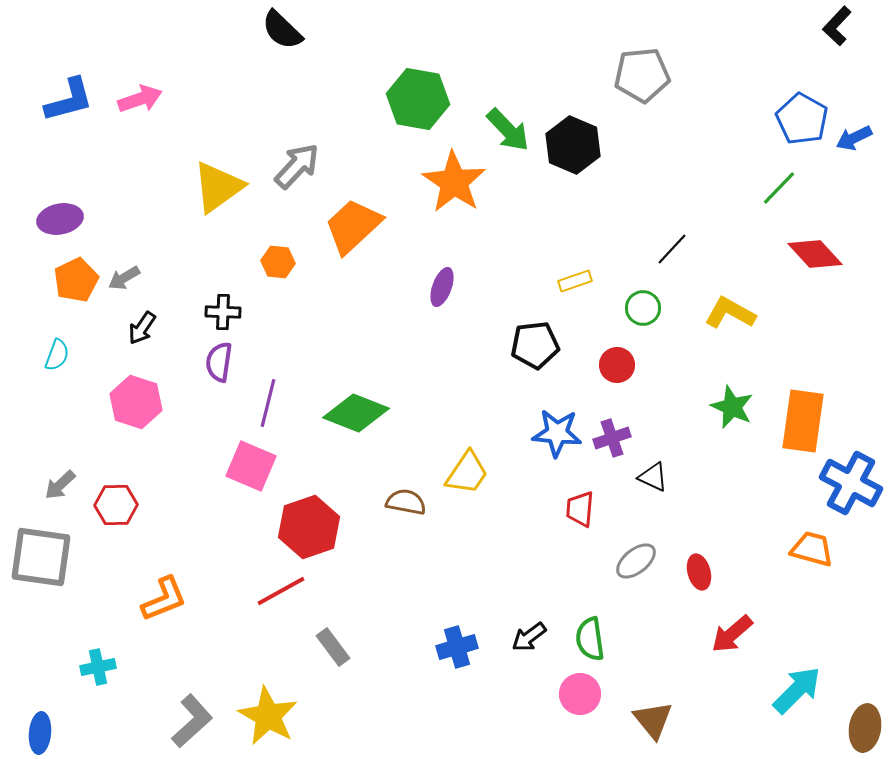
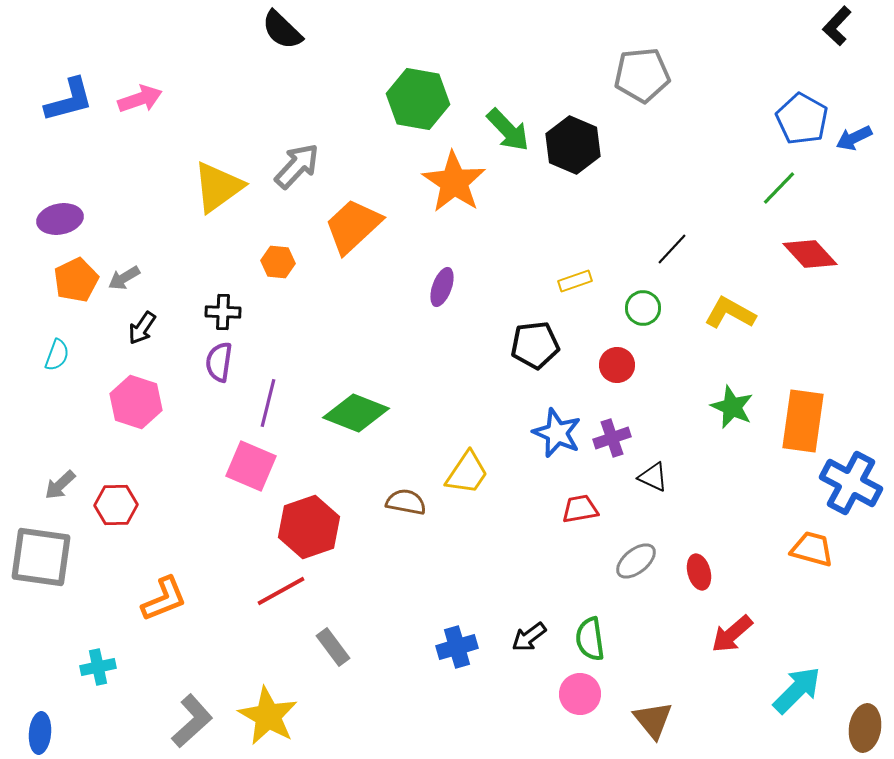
red diamond at (815, 254): moved 5 px left
blue star at (557, 433): rotated 18 degrees clockwise
red trapezoid at (580, 509): rotated 75 degrees clockwise
